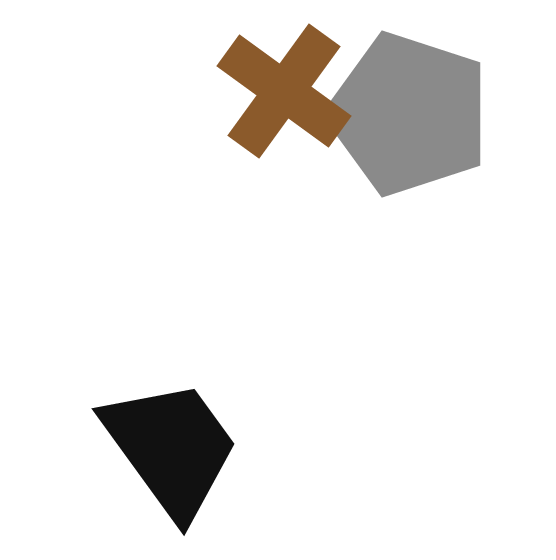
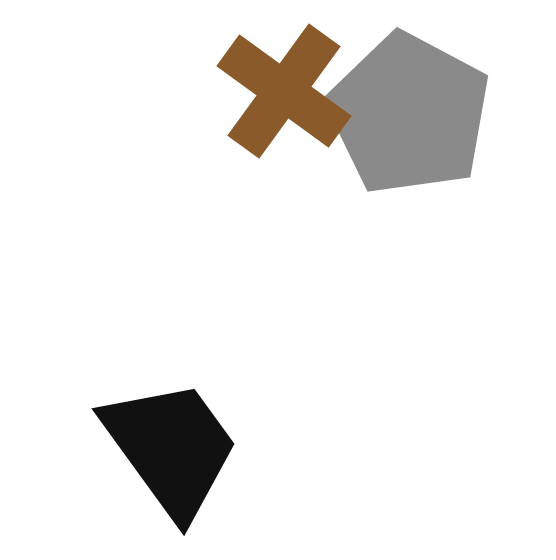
gray pentagon: rotated 10 degrees clockwise
